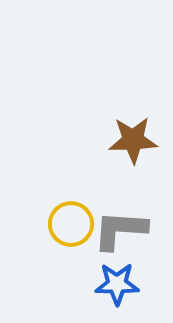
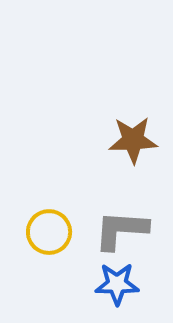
yellow circle: moved 22 px left, 8 px down
gray L-shape: moved 1 px right
